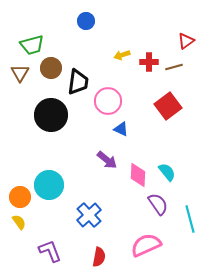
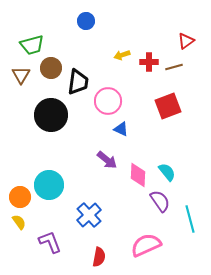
brown triangle: moved 1 px right, 2 px down
red square: rotated 16 degrees clockwise
purple semicircle: moved 2 px right, 3 px up
purple L-shape: moved 9 px up
